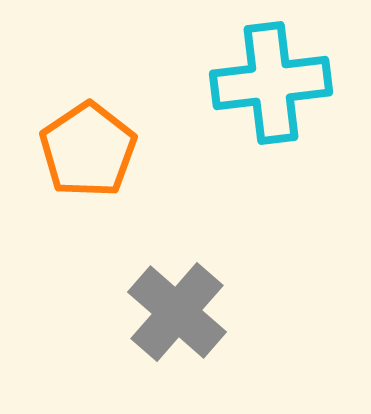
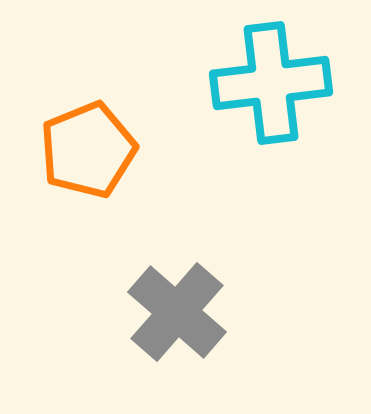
orange pentagon: rotated 12 degrees clockwise
